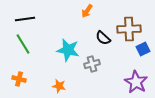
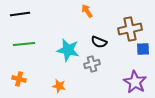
orange arrow: rotated 112 degrees clockwise
black line: moved 5 px left, 5 px up
brown cross: moved 1 px right; rotated 10 degrees counterclockwise
black semicircle: moved 4 px left, 4 px down; rotated 21 degrees counterclockwise
green line: moved 1 px right; rotated 65 degrees counterclockwise
blue square: rotated 24 degrees clockwise
purple star: moved 1 px left
